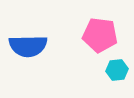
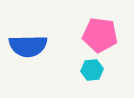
cyan hexagon: moved 25 px left
